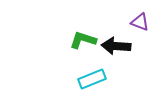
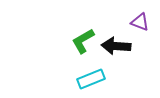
green L-shape: moved 1 px down; rotated 48 degrees counterclockwise
cyan rectangle: moved 1 px left
